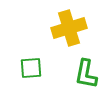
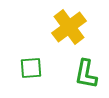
yellow cross: moved 1 px up; rotated 20 degrees counterclockwise
